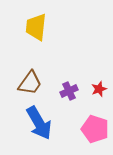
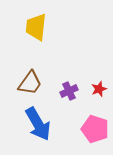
blue arrow: moved 1 px left, 1 px down
